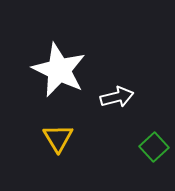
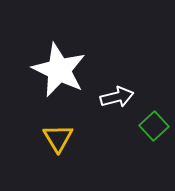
green square: moved 21 px up
